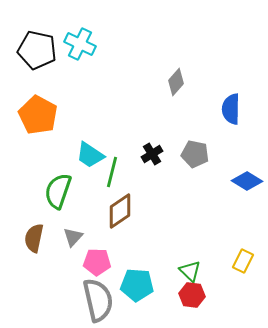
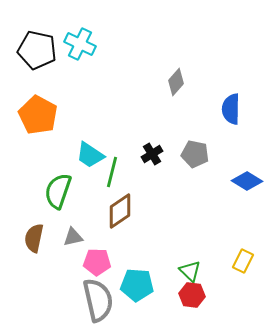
gray triangle: rotated 35 degrees clockwise
